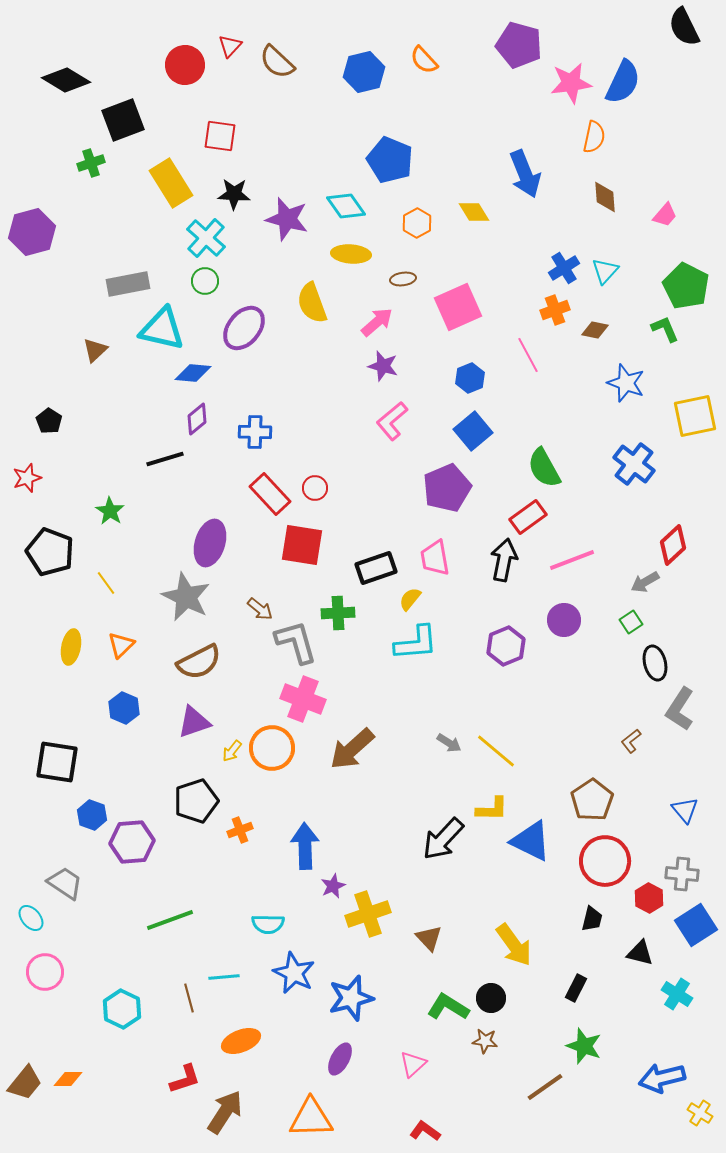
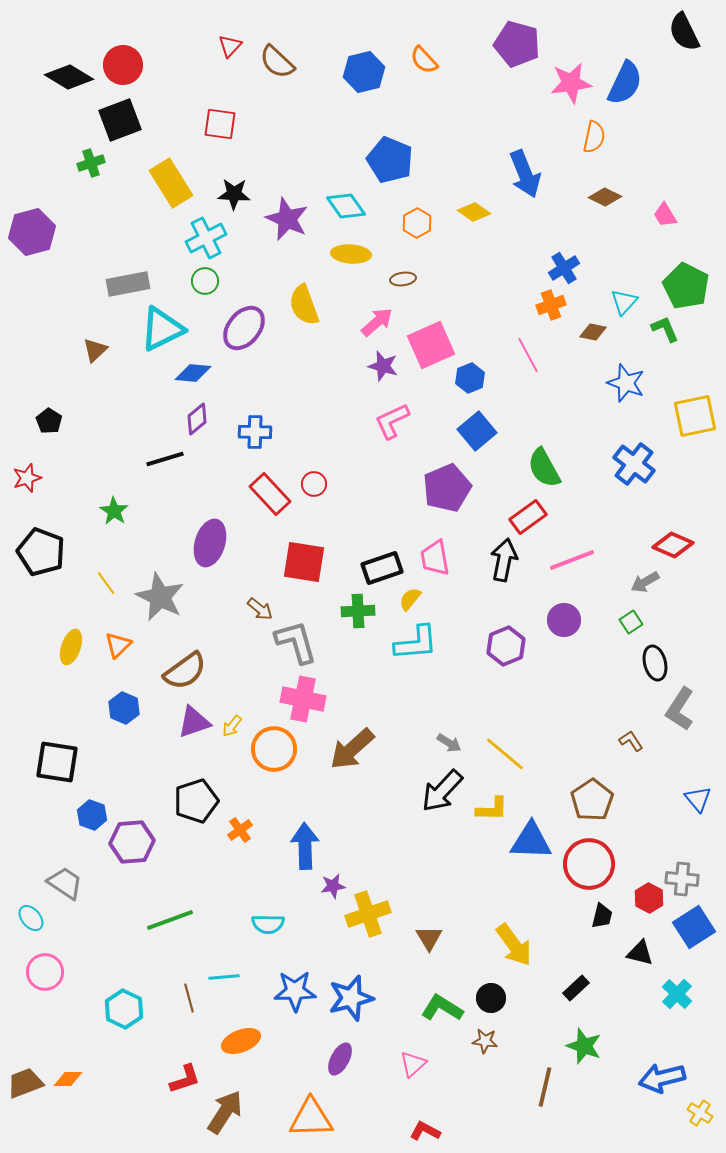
black semicircle at (684, 27): moved 5 px down
purple pentagon at (519, 45): moved 2 px left, 1 px up
red circle at (185, 65): moved 62 px left
black diamond at (66, 80): moved 3 px right, 3 px up
blue semicircle at (623, 82): moved 2 px right, 1 px down
black square at (123, 120): moved 3 px left
red square at (220, 136): moved 12 px up
brown diamond at (605, 197): rotated 60 degrees counterclockwise
yellow diamond at (474, 212): rotated 24 degrees counterclockwise
pink trapezoid at (665, 215): rotated 108 degrees clockwise
purple star at (287, 219): rotated 9 degrees clockwise
cyan cross at (206, 238): rotated 21 degrees clockwise
cyan triangle at (605, 271): moved 19 px right, 31 px down
yellow semicircle at (312, 303): moved 8 px left, 2 px down
pink square at (458, 307): moved 27 px left, 38 px down
orange cross at (555, 310): moved 4 px left, 5 px up
cyan triangle at (162, 329): rotated 39 degrees counterclockwise
brown diamond at (595, 330): moved 2 px left, 2 px down
pink L-shape at (392, 421): rotated 15 degrees clockwise
blue square at (473, 431): moved 4 px right
red circle at (315, 488): moved 1 px left, 4 px up
green star at (110, 511): moved 4 px right
red square at (302, 545): moved 2 px right, 17 px down
red diamond at (673, 545): rotated 66 degrees clockwise
black pentagon at (50, 552): moved 9 px left
black rectangle at (376, 568): moved 6 px right
gray star at (186, 597): moved 26 px left
green cross at (338, 613): moved 20 px right, 2 px up
orange triangle at (121, 645): moved 3 px left
yellow ellipse at (71, 647): rotated 8 degrees clockwise
brown semicircle at (199, 662): moved 14 px left, 9 px down; rotated 9 degrees counterclockwise
pink cross at (303, 699): rotated 9 degrees counterclockwise
brown L-shape at (631, 741): rotated 95 degrees clockwise
orange circle at (272, 748): moved 2 px right, 1 px down
yellow arrow at (232, 751): moved 25 px up
yellow line at (496, 751): moved 9 px right, 3 px down
blue triangle at (685, 810): moved 13 px right, 11 px up
orange cross at (240, 830): rotated 15 degrees counterclockwise
black arrow at (443, 839): moved 1 px left, 48 px up
blue triangle at (531, 841): rotated 24 degrees counterclockwise
red circle at (605, 861): moved 16 px left, 3 px down
gray cross at (682, 874): moved 5 px down
purple star at (333, 886): rotated 15 degrees clockwise
black trapezoid at (592, 919): moved 10 px right, 3 px up
blue square at (696, 925): moved 2 px left, 2 px down
brown triangle at (429, 938): rotated 12 degrees clockwise
blue star at (294, 973): moved 1 px right, 18 px down; rotated 27 degrees counterclockwise
black rectangle at (576, 988): rotated 20 degrees clockwise
cyan cross at (677, 994): rotated 12 degrees clockwise
green L-shape at (448, 1007): moved 6 px left, 1 px down
cyan hexagon at (122, 1009): moved 2 px right
brown trapezoid at (25, 1083): rotated 150 degrees counterclockwise
brown line at (545, 1087): rotated 42 degrees counterclockwise
red L-shape at (425, 1131): rotated 8 degrees counterclockwise
